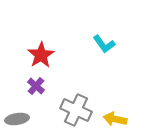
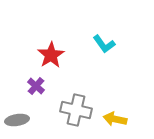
red star: moved 10 px right
gray cross: rotated 12 degrees counterclockwise
gray ellipse: moved 1 px down
